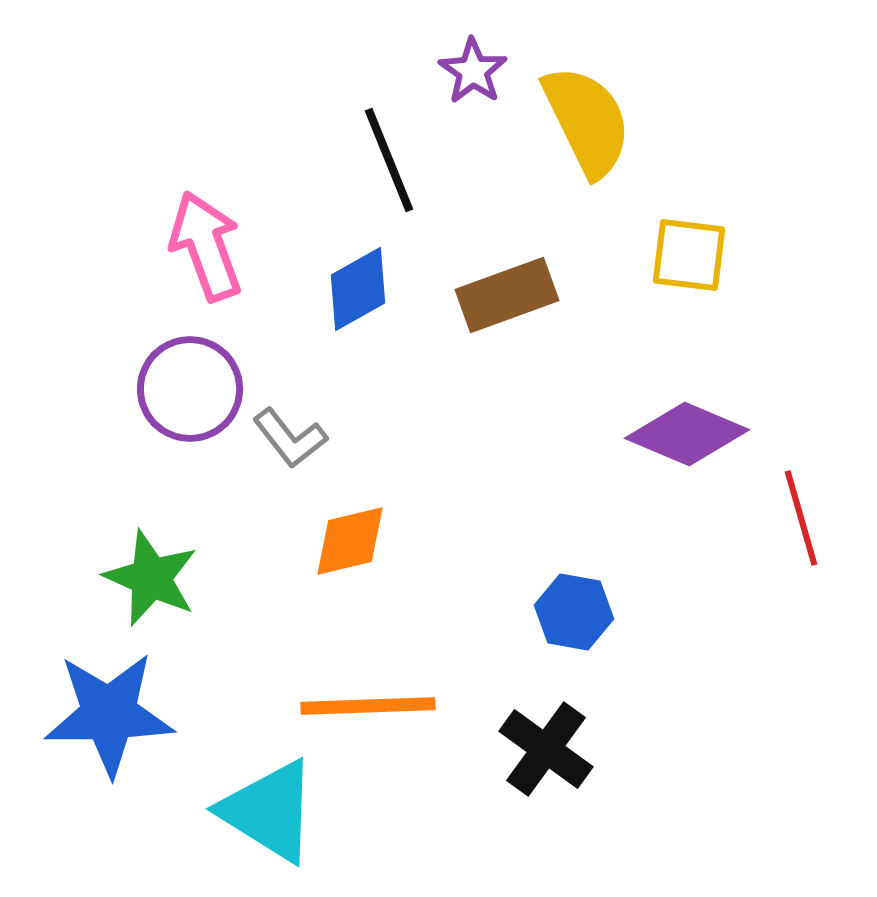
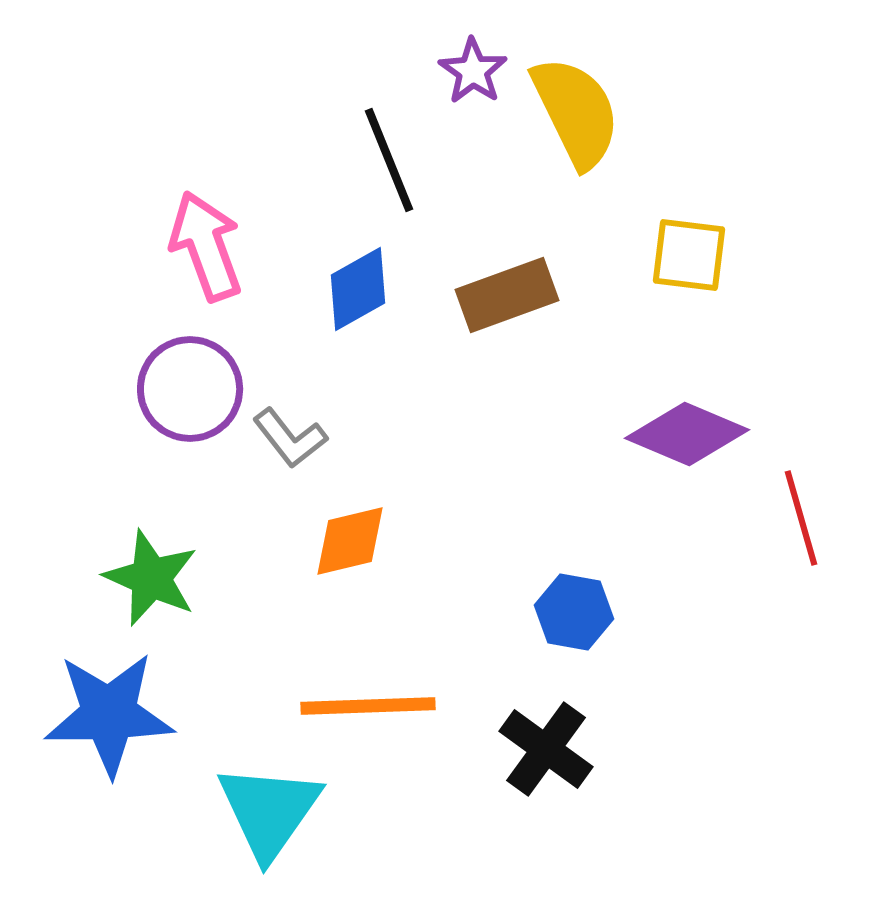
yellow semicircle: moved 11 px left, 9 px up
cyan triangle: rotated 33 degrees clockwise
